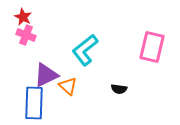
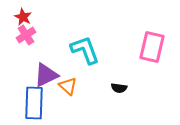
pink cross: rotated 36 degrees clockwise
cyan L-shape: rotated 108 degrees clockwise
black semicircle: moved 1 px up
